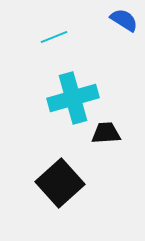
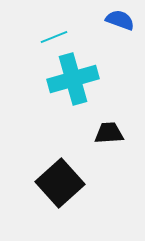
blue semicircle: moved 4 px left; rotated 12 degrees counterclockwise
cyan cross: moved 19 px up
black trapezoid: moved 3 px right
